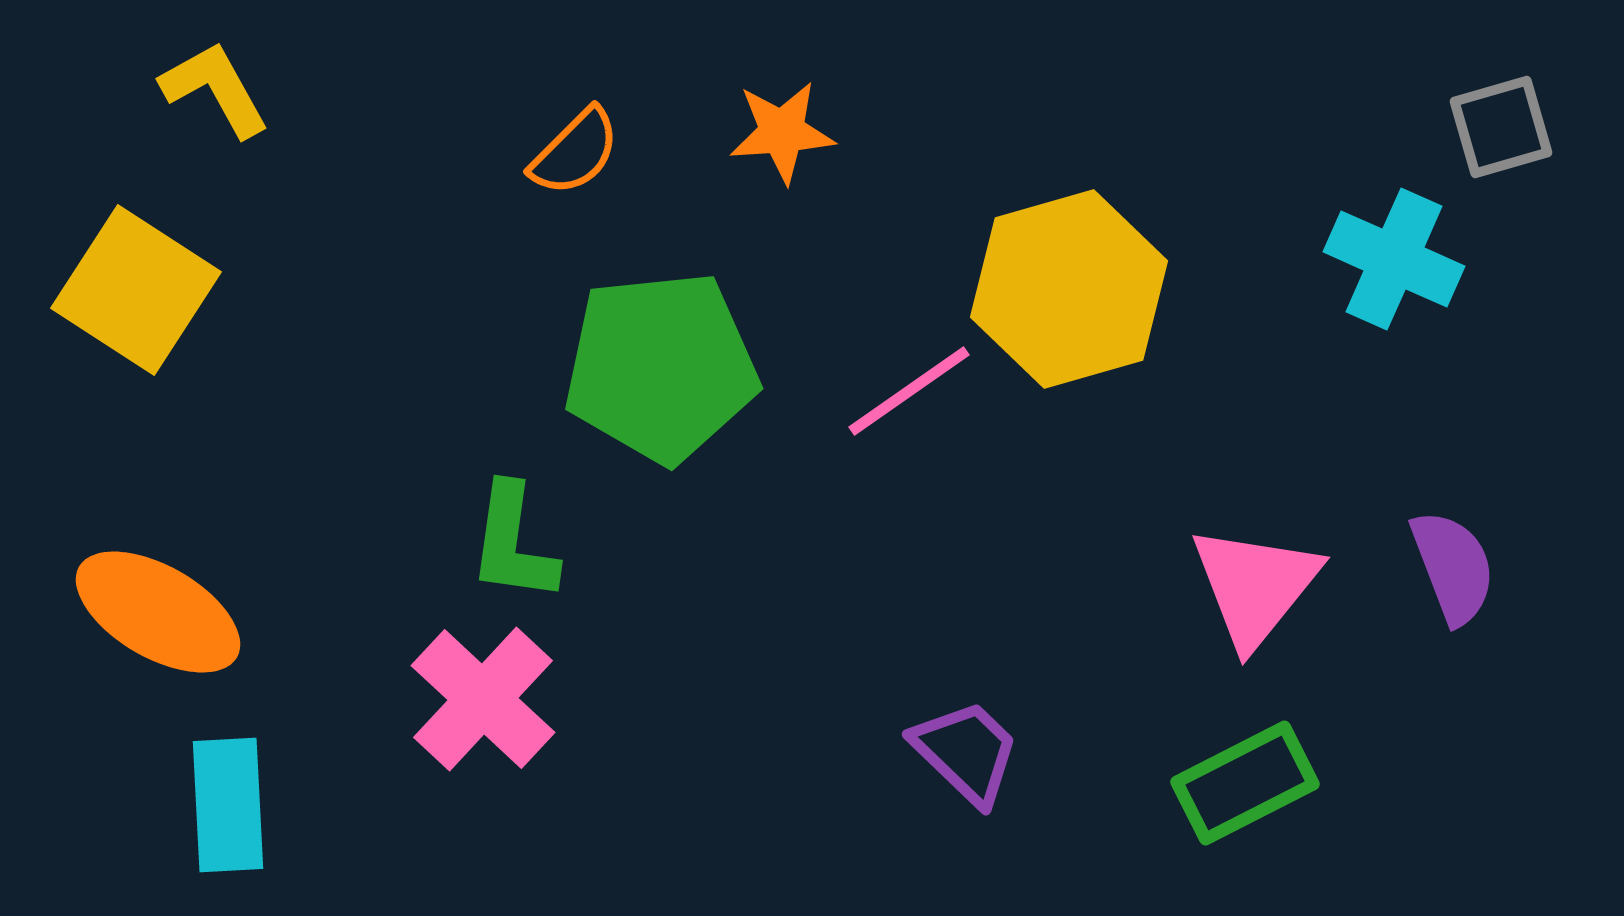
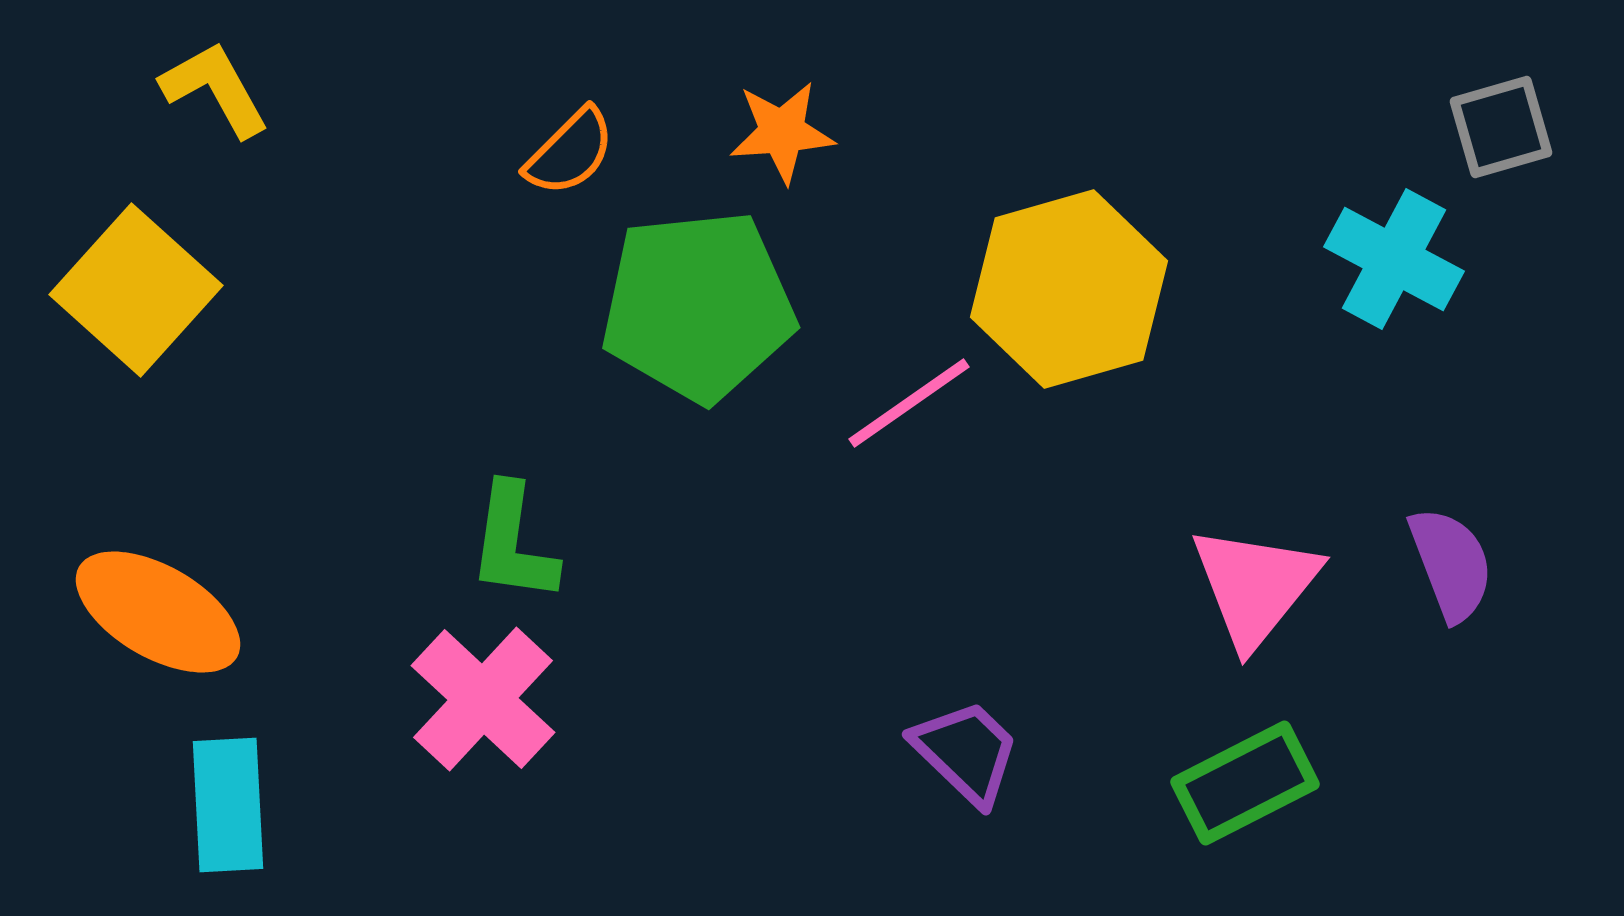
orange semicircle: moved 5 px left
cyan cross: rotated 4 degrees clockwise
yellow square: rotated 9 degrees clockwise
green pentagon: moved 37 px right, 61 px up
pink line: moved 12 px down
purple semicircle: moved 2 px left, 3 px up
